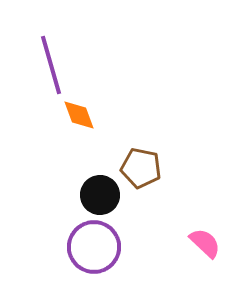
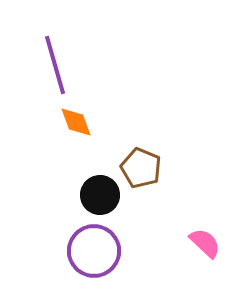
purple line: moved 4 px right
orange diamond: moved 3 px left, 7 px down
brown pentagon: rotated 12 degrees clockwise
purple circle: moved 4 px down
